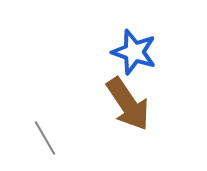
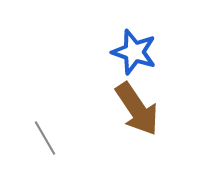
brown arrow: moved 9 px right, 5 px down
